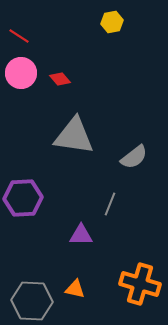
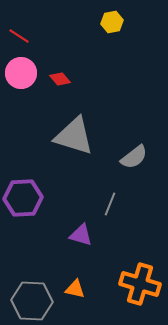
gray triangle: rotated 9 degrees clockwise
purple triangle: rotated 15 degrees clockwise
